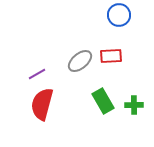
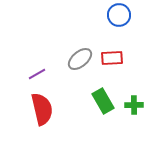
red rectangle: moved 1 px right, 2 px down
gray ellipse: moved 2 px up
red semicircle: moved 5 px down; rotated 152 degrees clockwise
